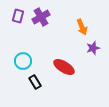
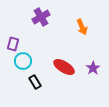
purple rectangle: moved 5 px left, 28 px down
purple star: moved 20 px down; rotated 16 degrees counterclockwise
